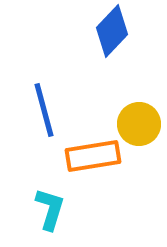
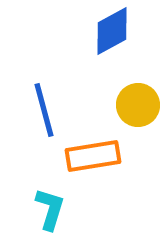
blue diamond: rotated 18 degrees clockwise
yellow circle: moved 1 px left, 19 px up
